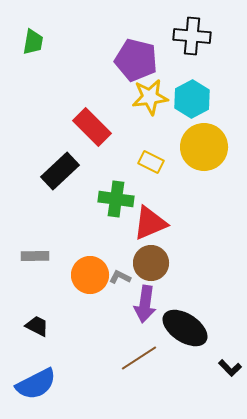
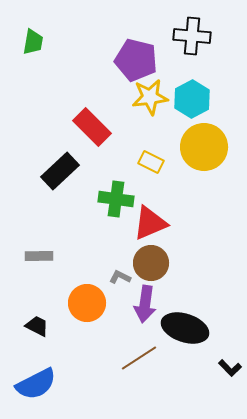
gray rectangle: moved 4 px right
orange circle: moved 3 px left, 28 px down
black ellipse: rotated 15 degrees counterclockwise
